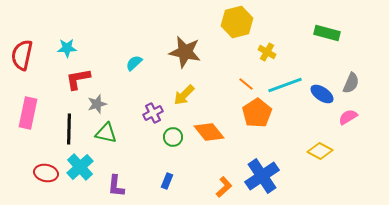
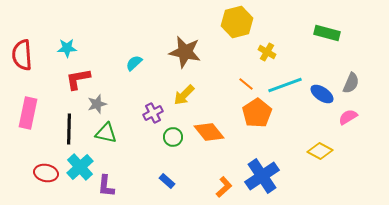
red semicircle: rotated 16 degrees counterclockwise
blue rectangle: rotated 70 degrees counterclockwise
purple L-shape: moved 10 px left
